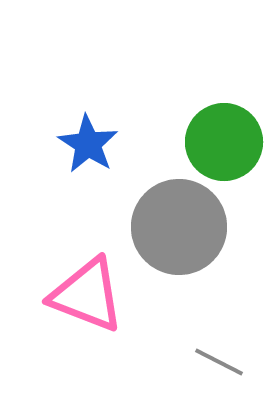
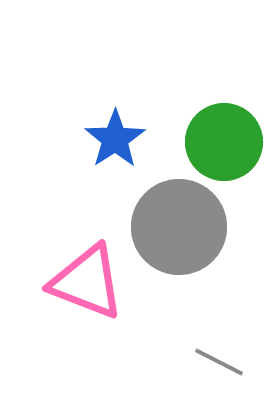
blue star: moved 27 px right, 5 px up; rotated 6 degrees clockwise
pink triangle: moved 13 px up
